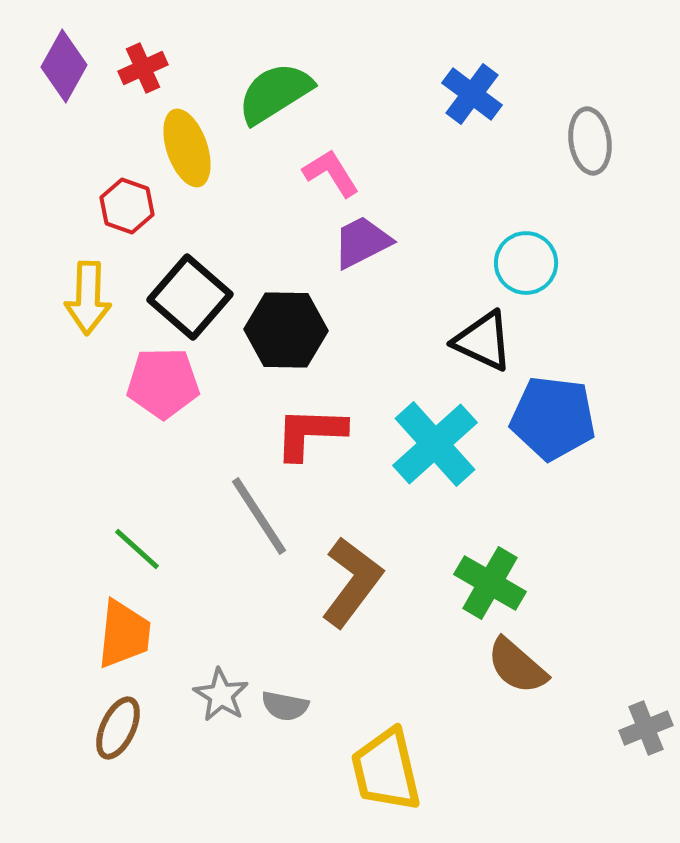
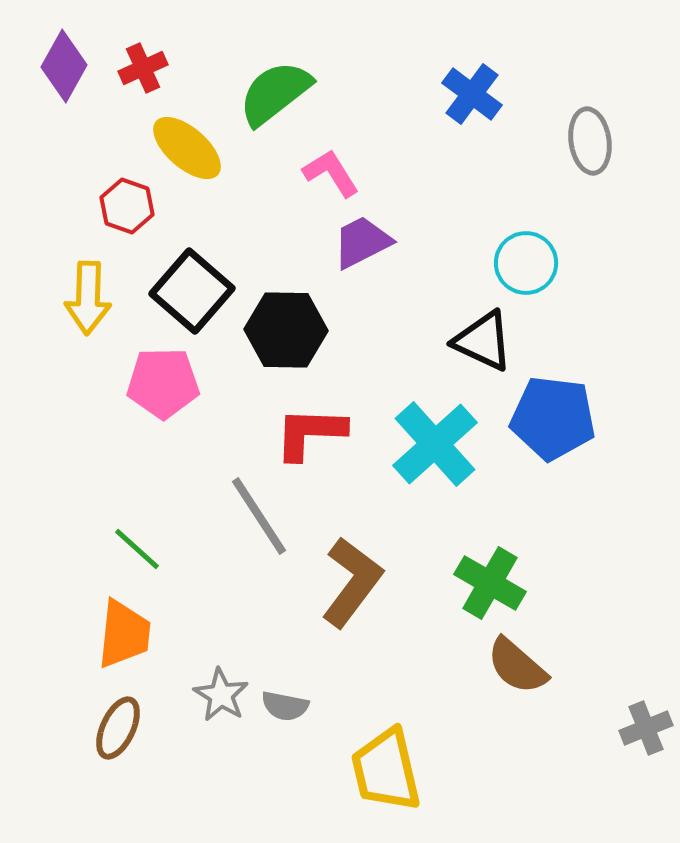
green semicircle: rotated 6 degrees counterclockwise
yellow ellipse: rotated 30 degrees counterclockwise
black square: moved 2 px right, 6 px up
